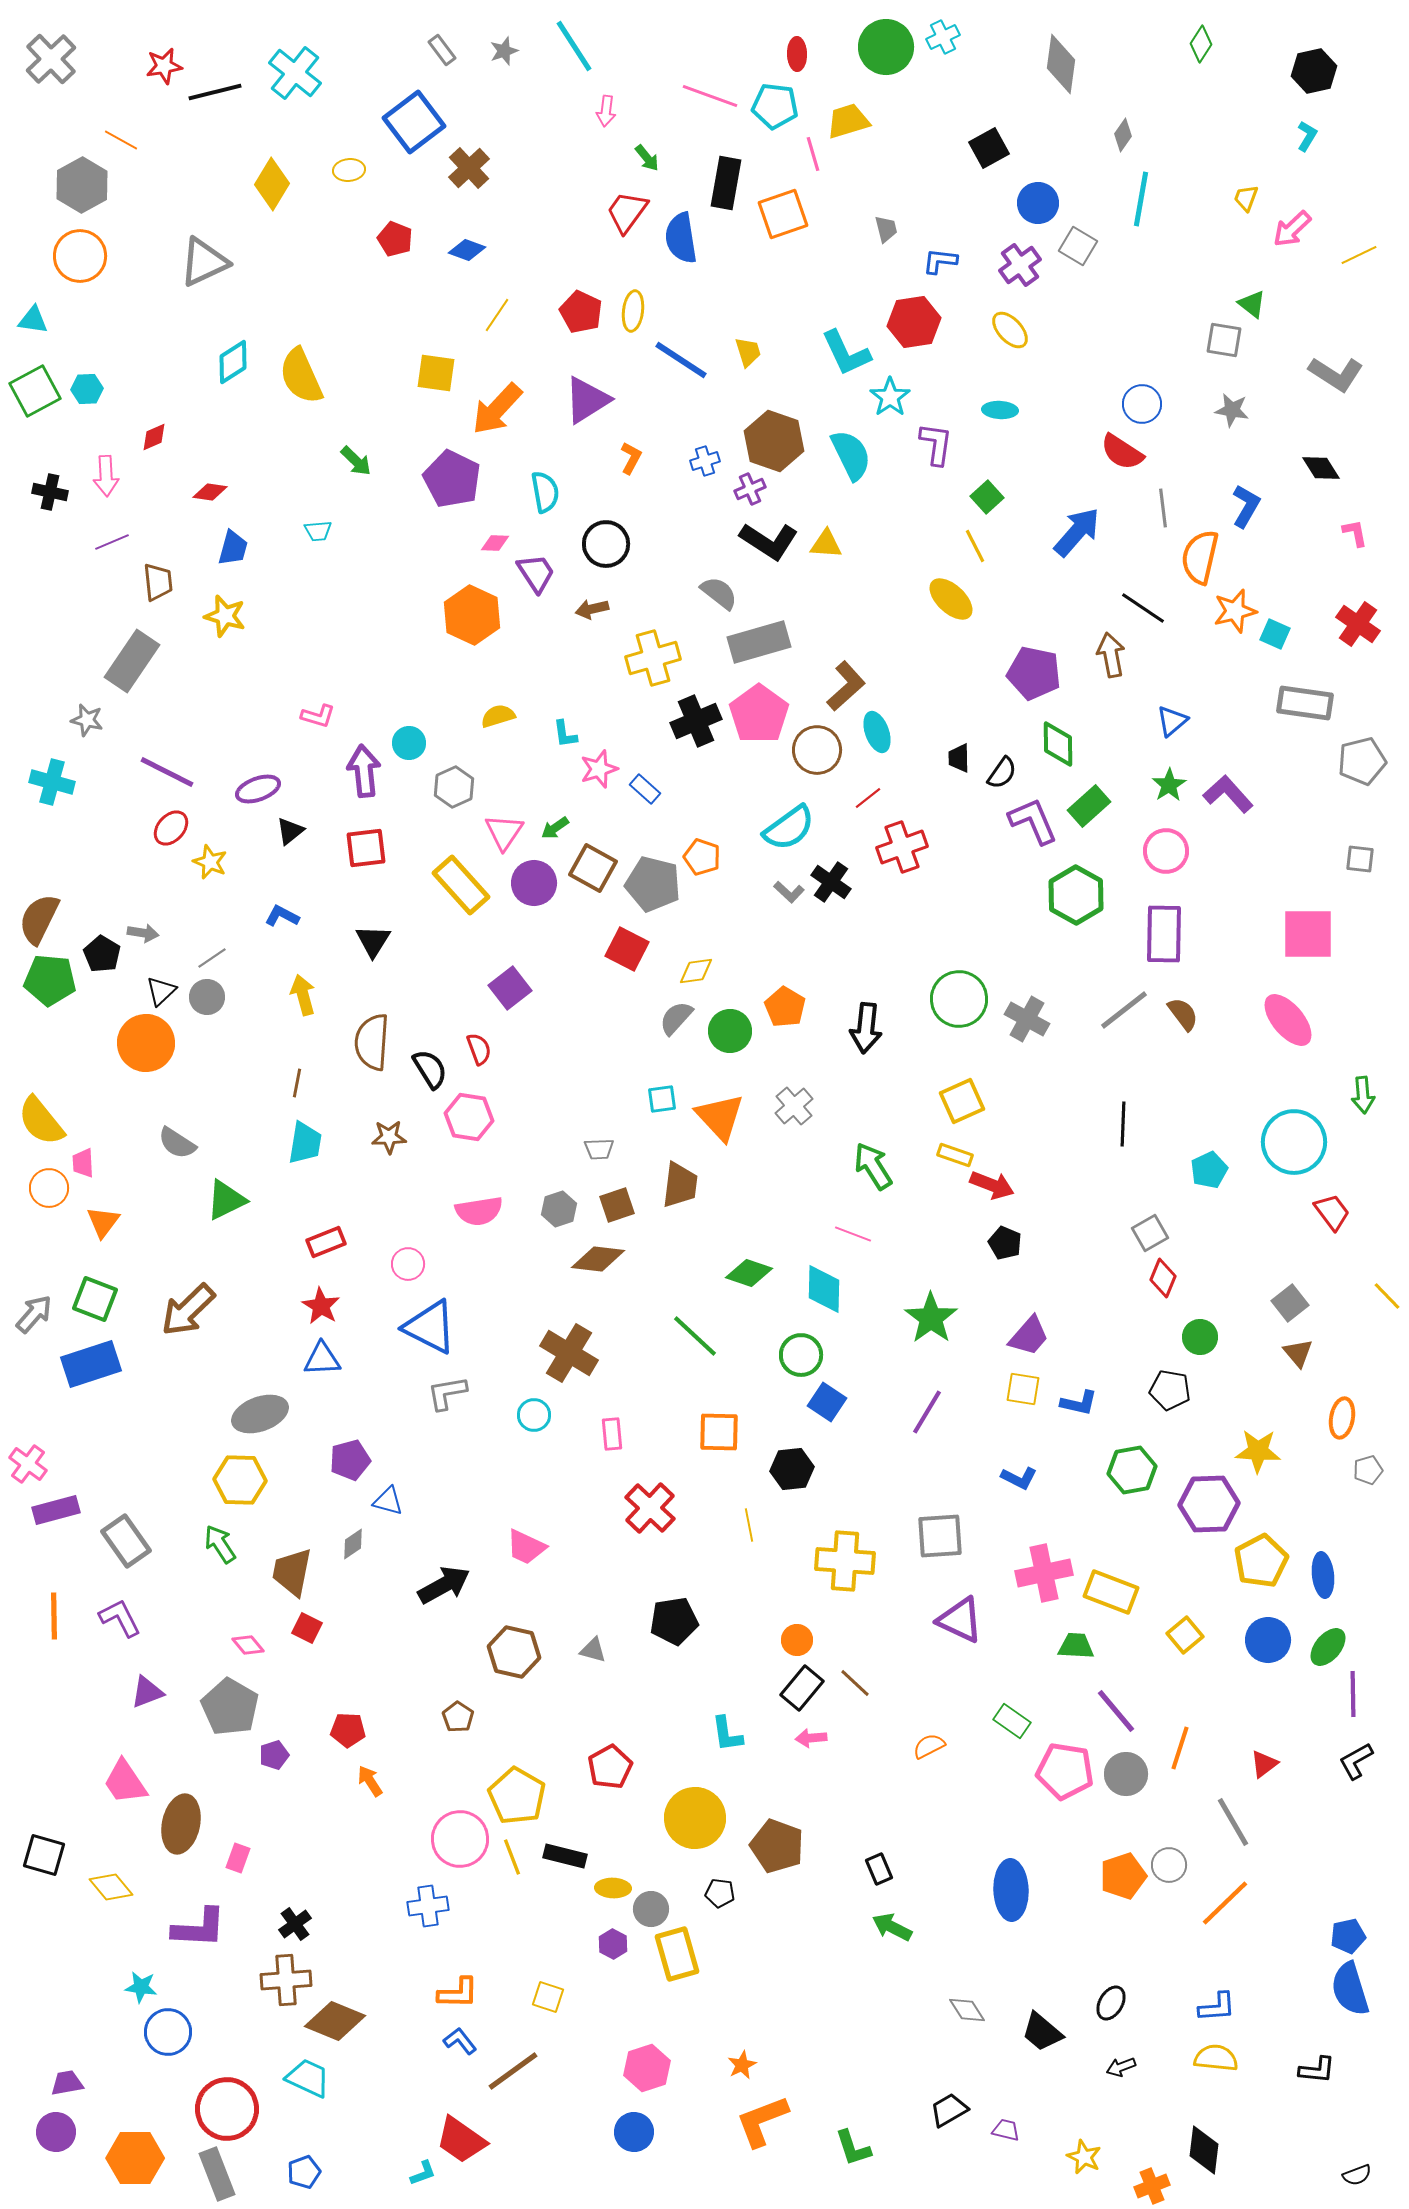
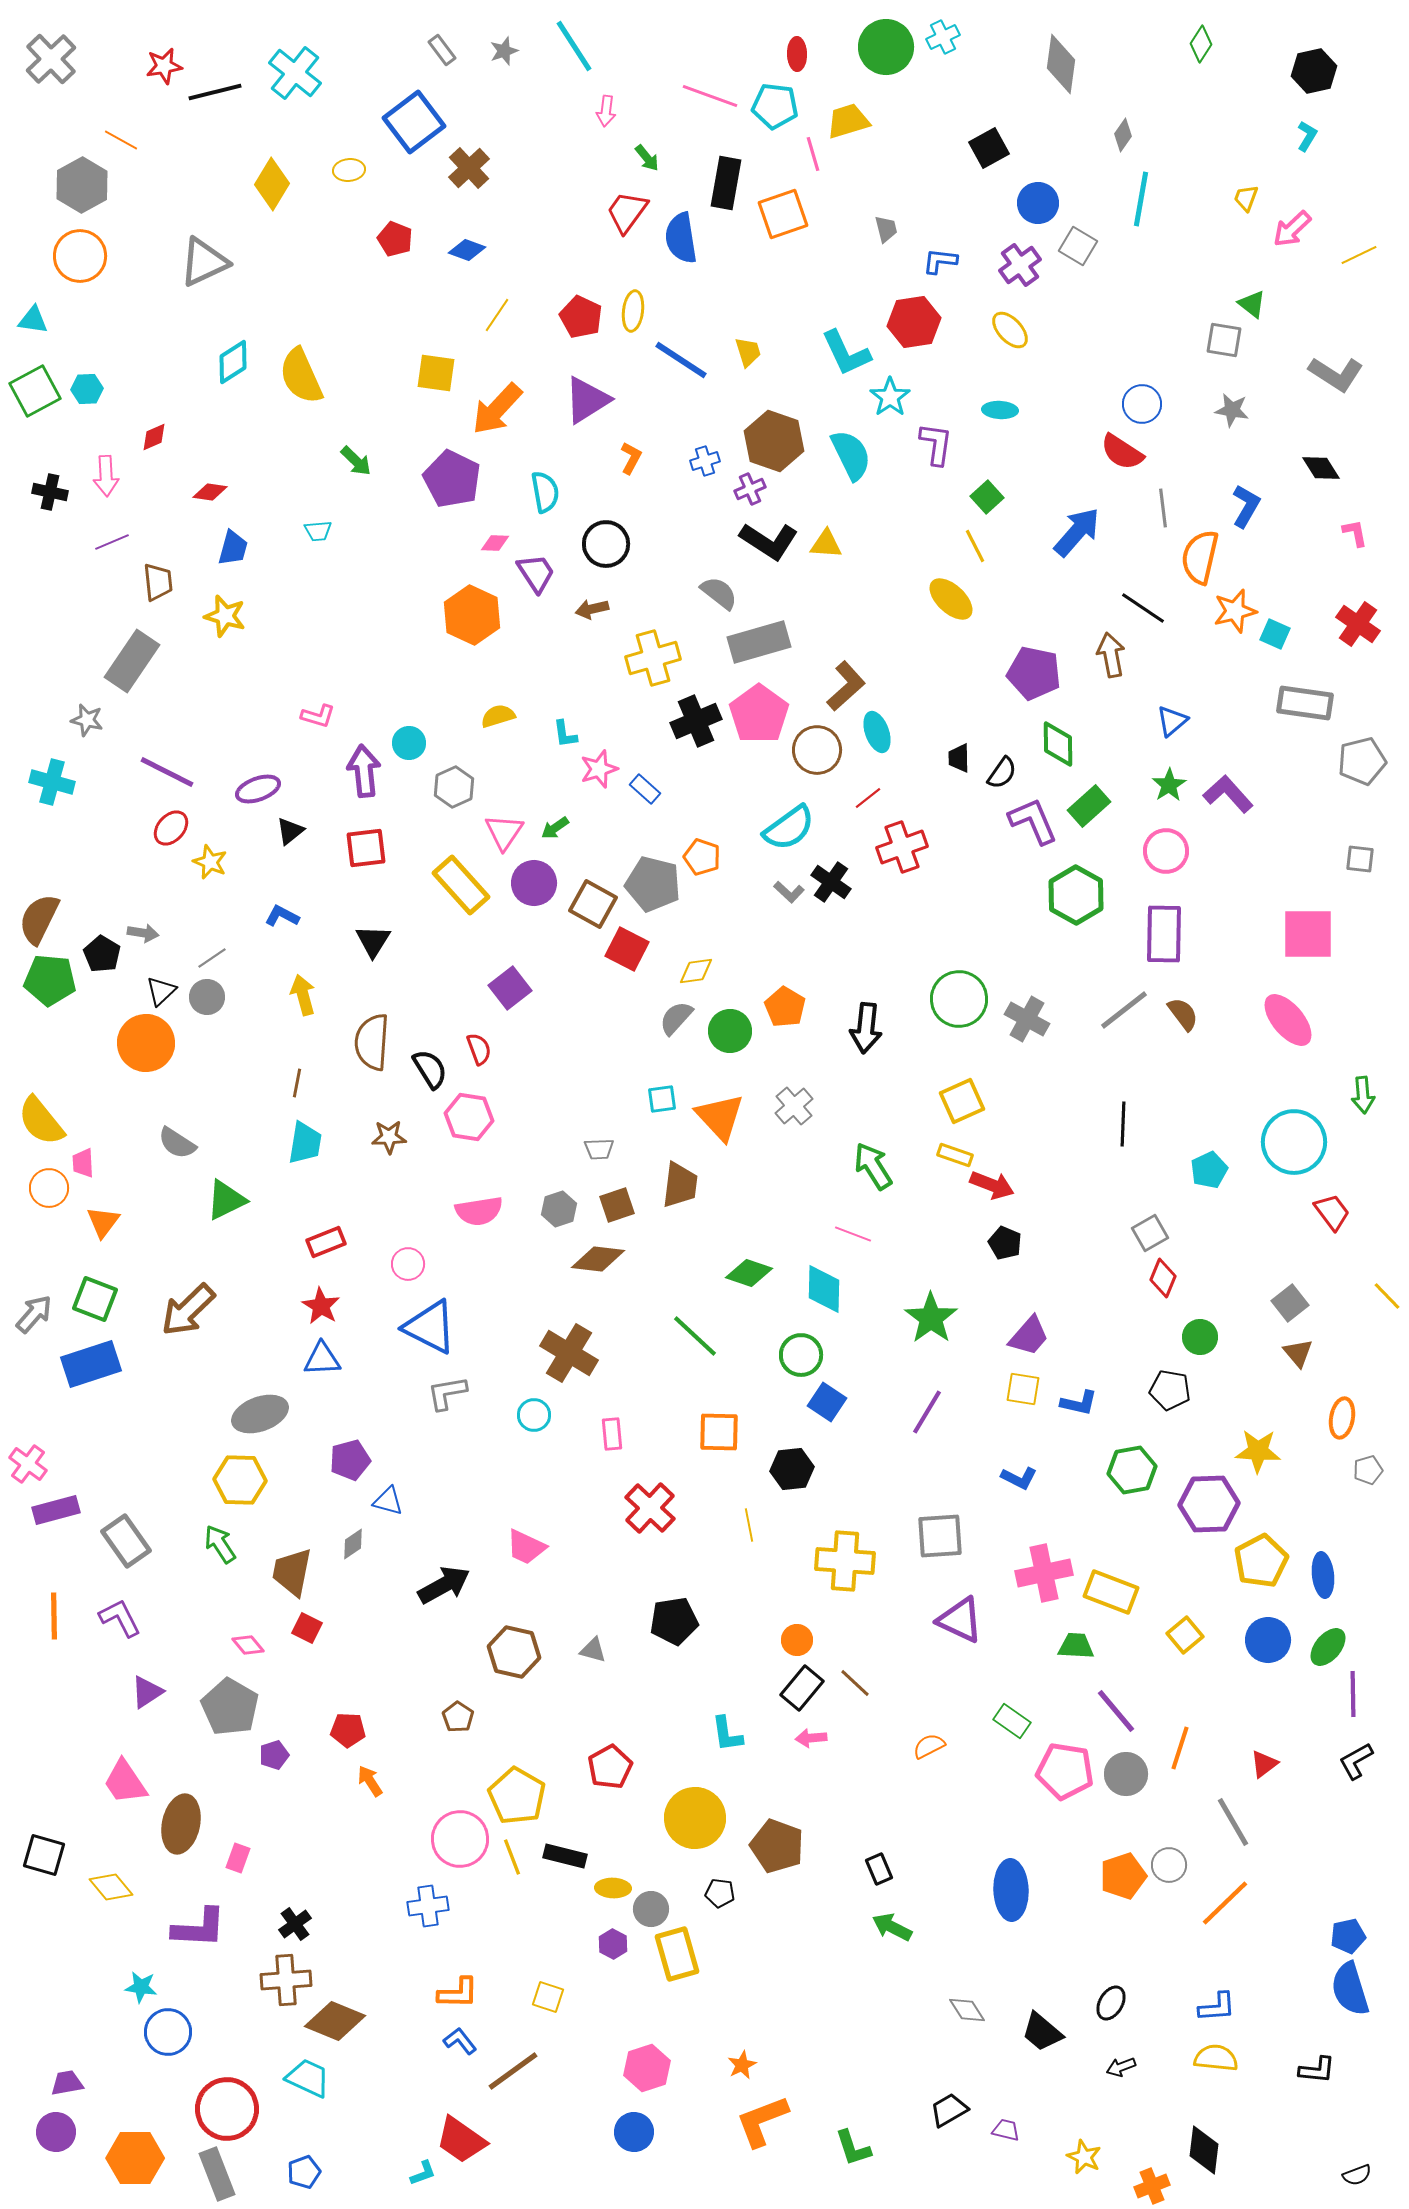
red pentagon at (581, 312): moved 5 px down
brown square at (593, 868): moved 36 px down
purple triangle at (147, 1692): rotated 12 degrees counterclockwise
